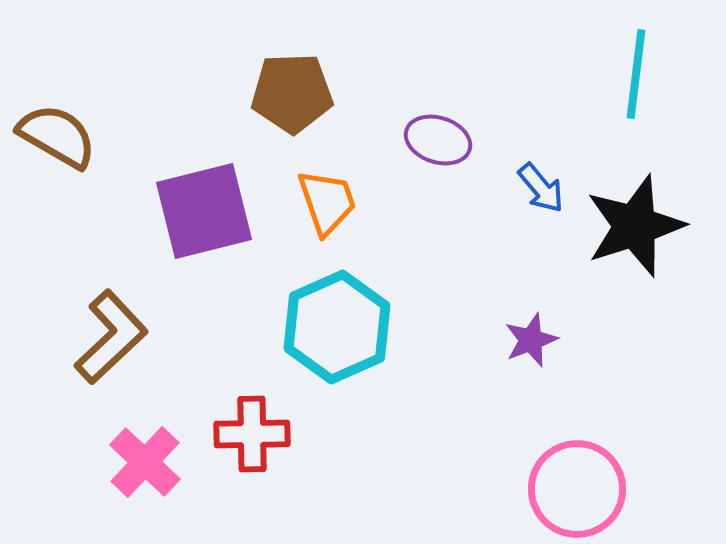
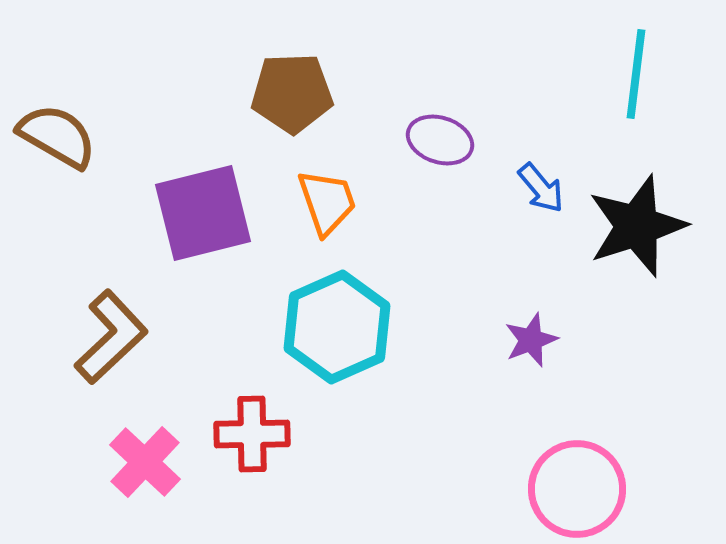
purple ellipse: moved 2 px right
purple square: moved 1 px left, 2 px down
black star: moved 2 px right
